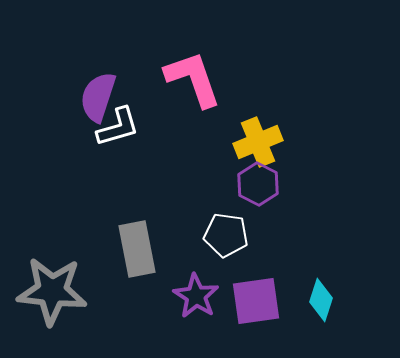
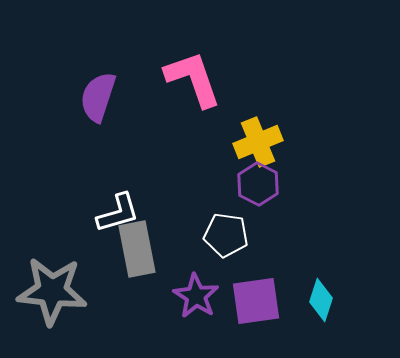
white L-shape: moved 86 px down
